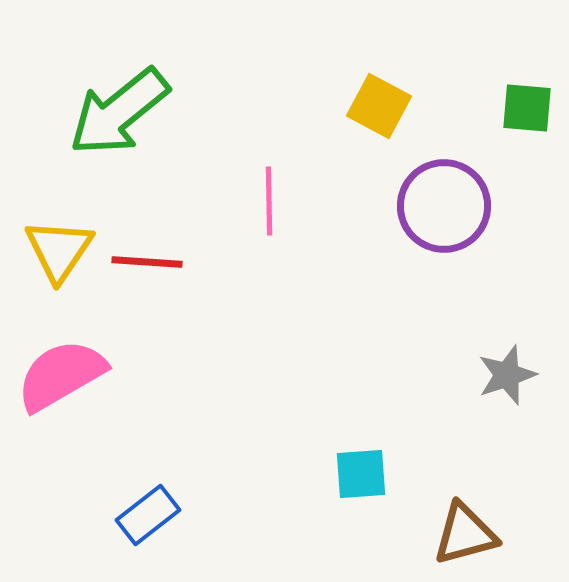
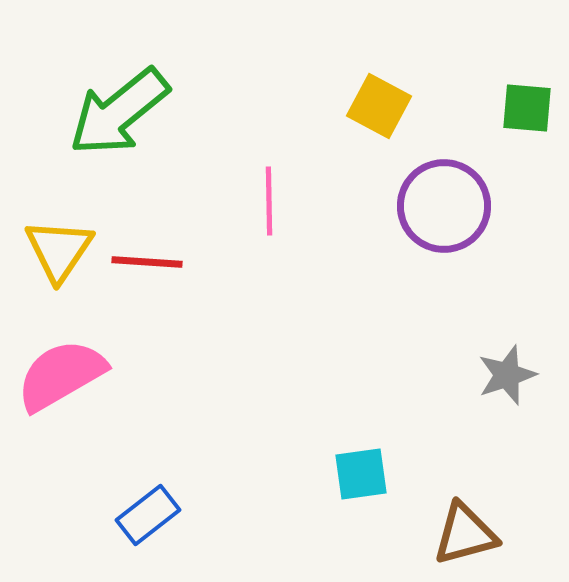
cyan square: rotated 4 degrees counterclockwise
